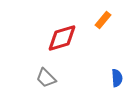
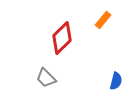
red diamond: rotated 28 degrees counterclockwise
blue semicircle: moved 1 px left, 3 px down; rotated 18 degrees clockwise
